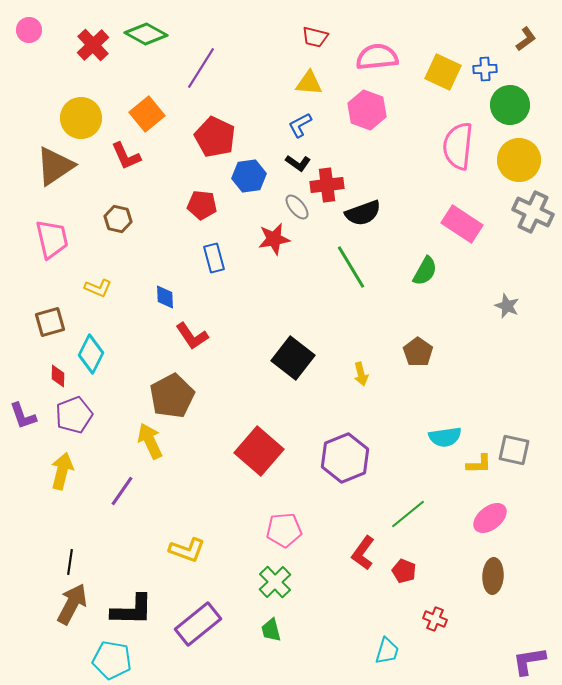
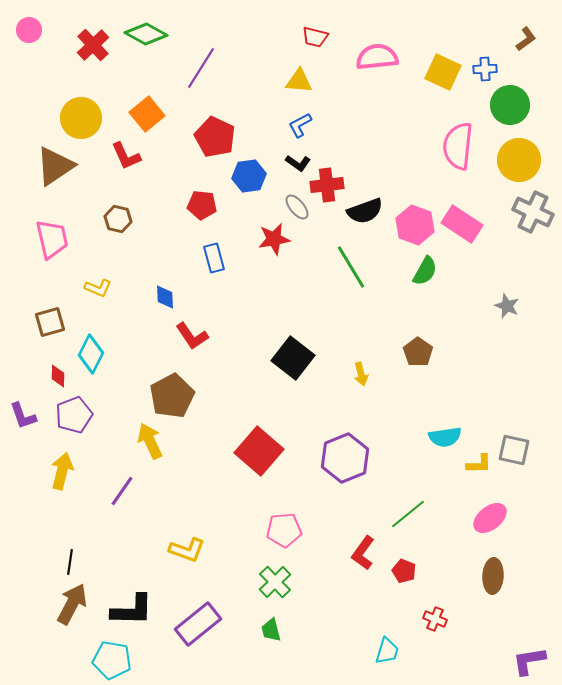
yellow triangle at (309, 83): moved 10 px left, 2 px up
pink hexagon at (367, 110): moved 48 px right, 115 px down
black semicircle at (363, 213): moved 2 px right, 2 px up
